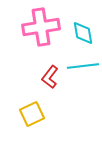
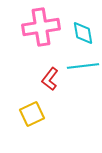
red L-shape: moved 2 px down
